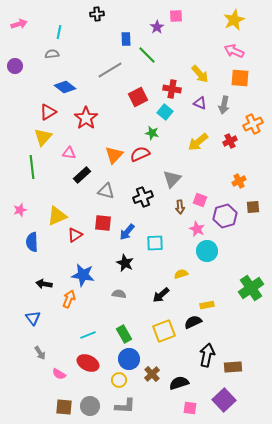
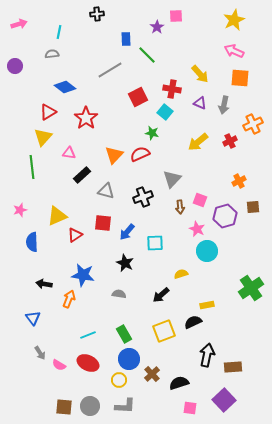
pink semicircle at (59, 374): moved 9 px up
